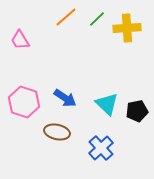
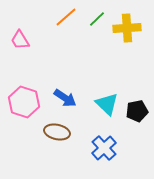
blue cross: moved 3 px right
